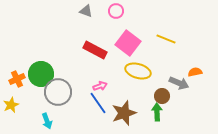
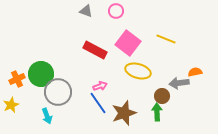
gray arrow: rotated 150 degrees clockwise
cyan arrow: moved 5 px up
